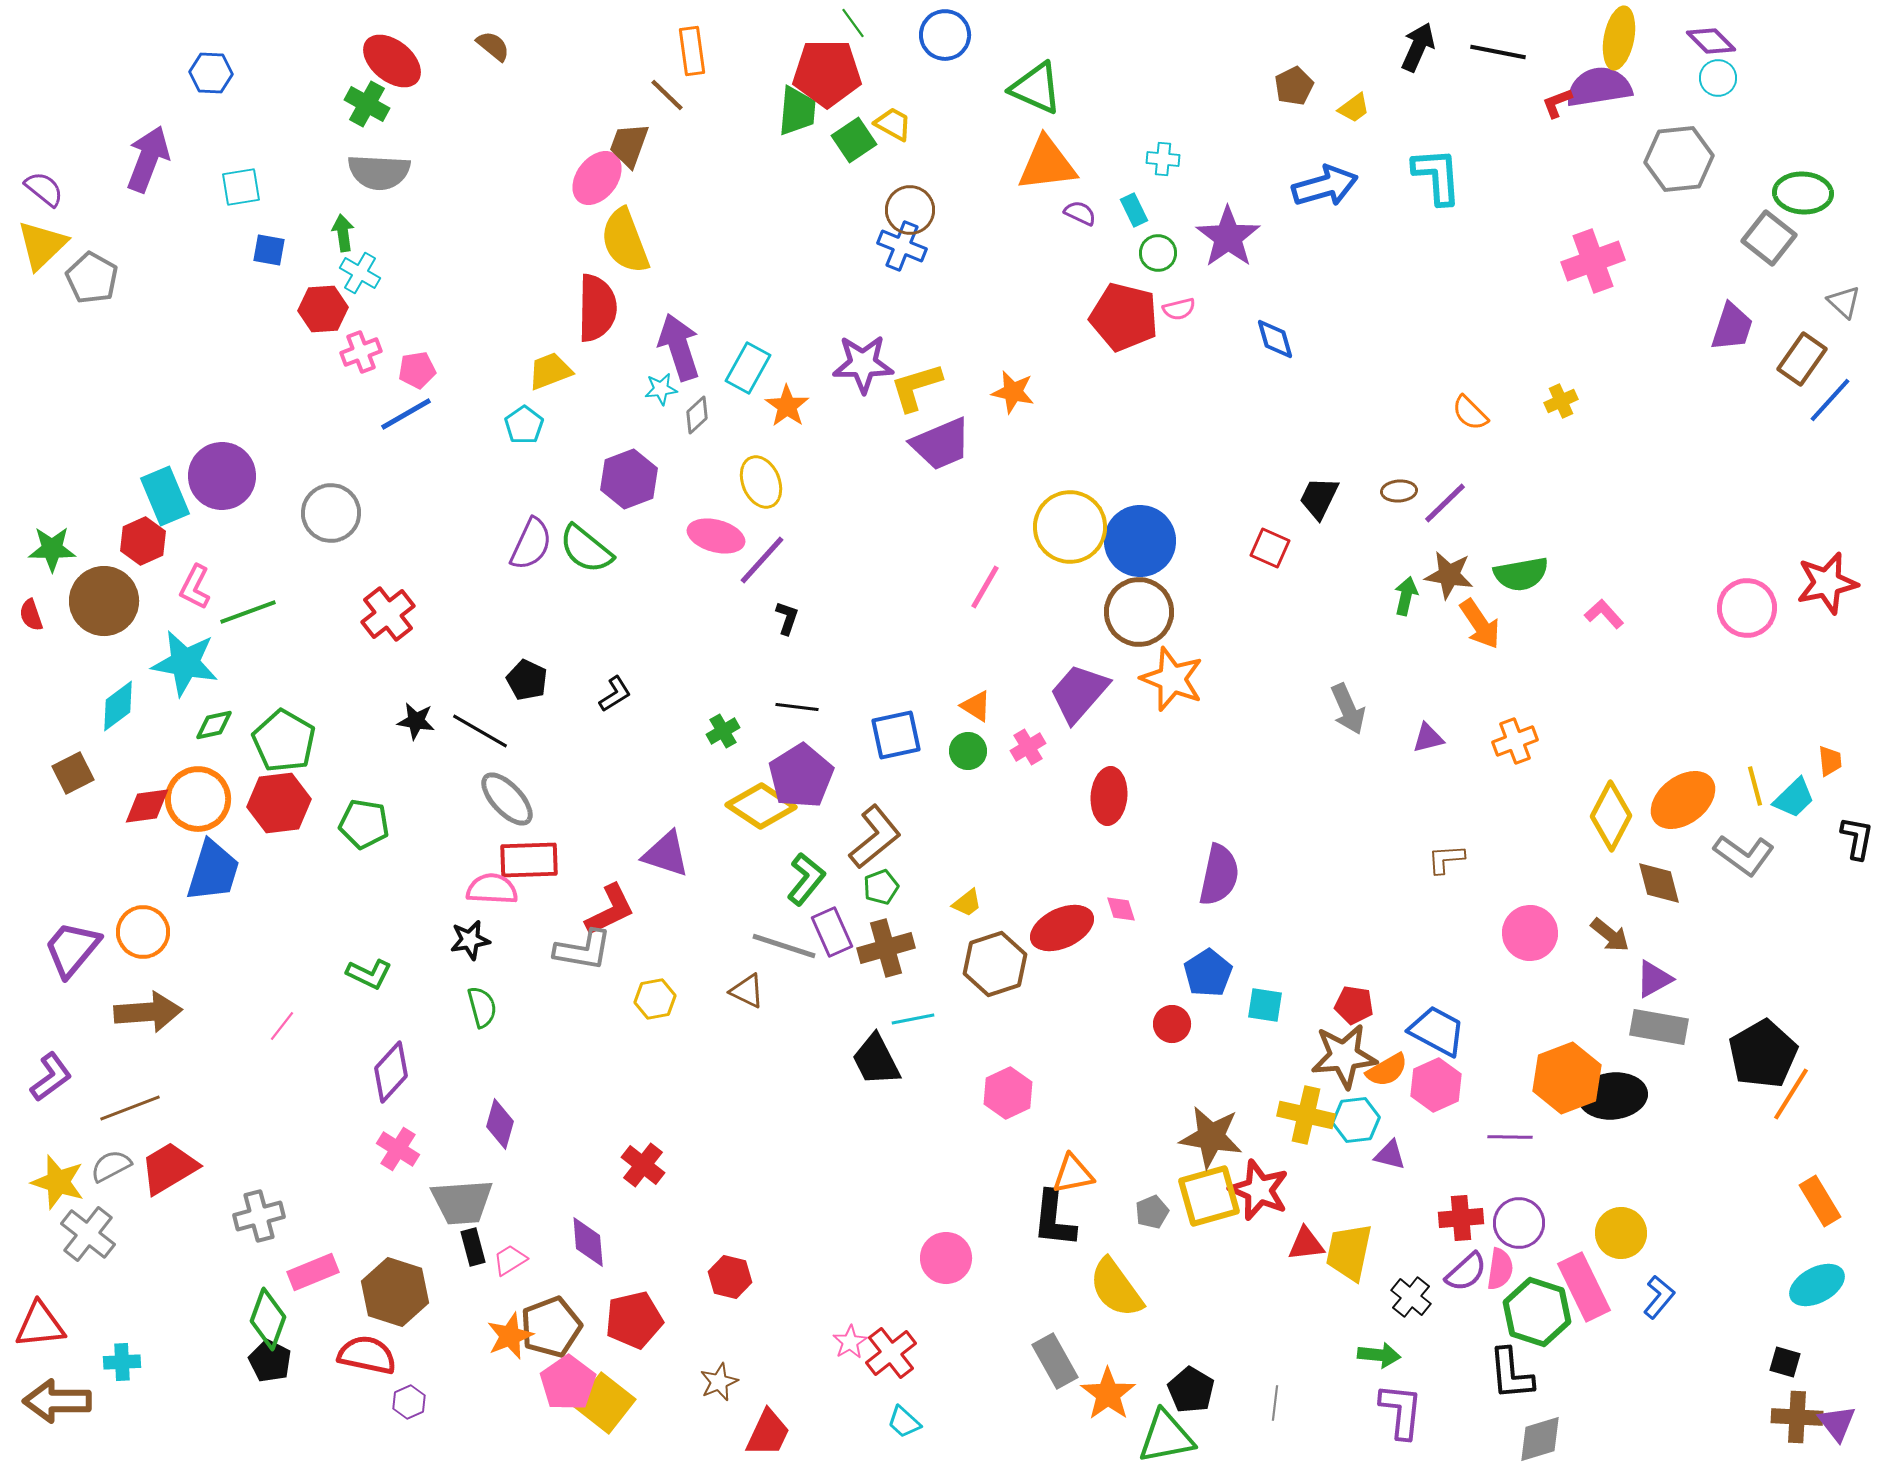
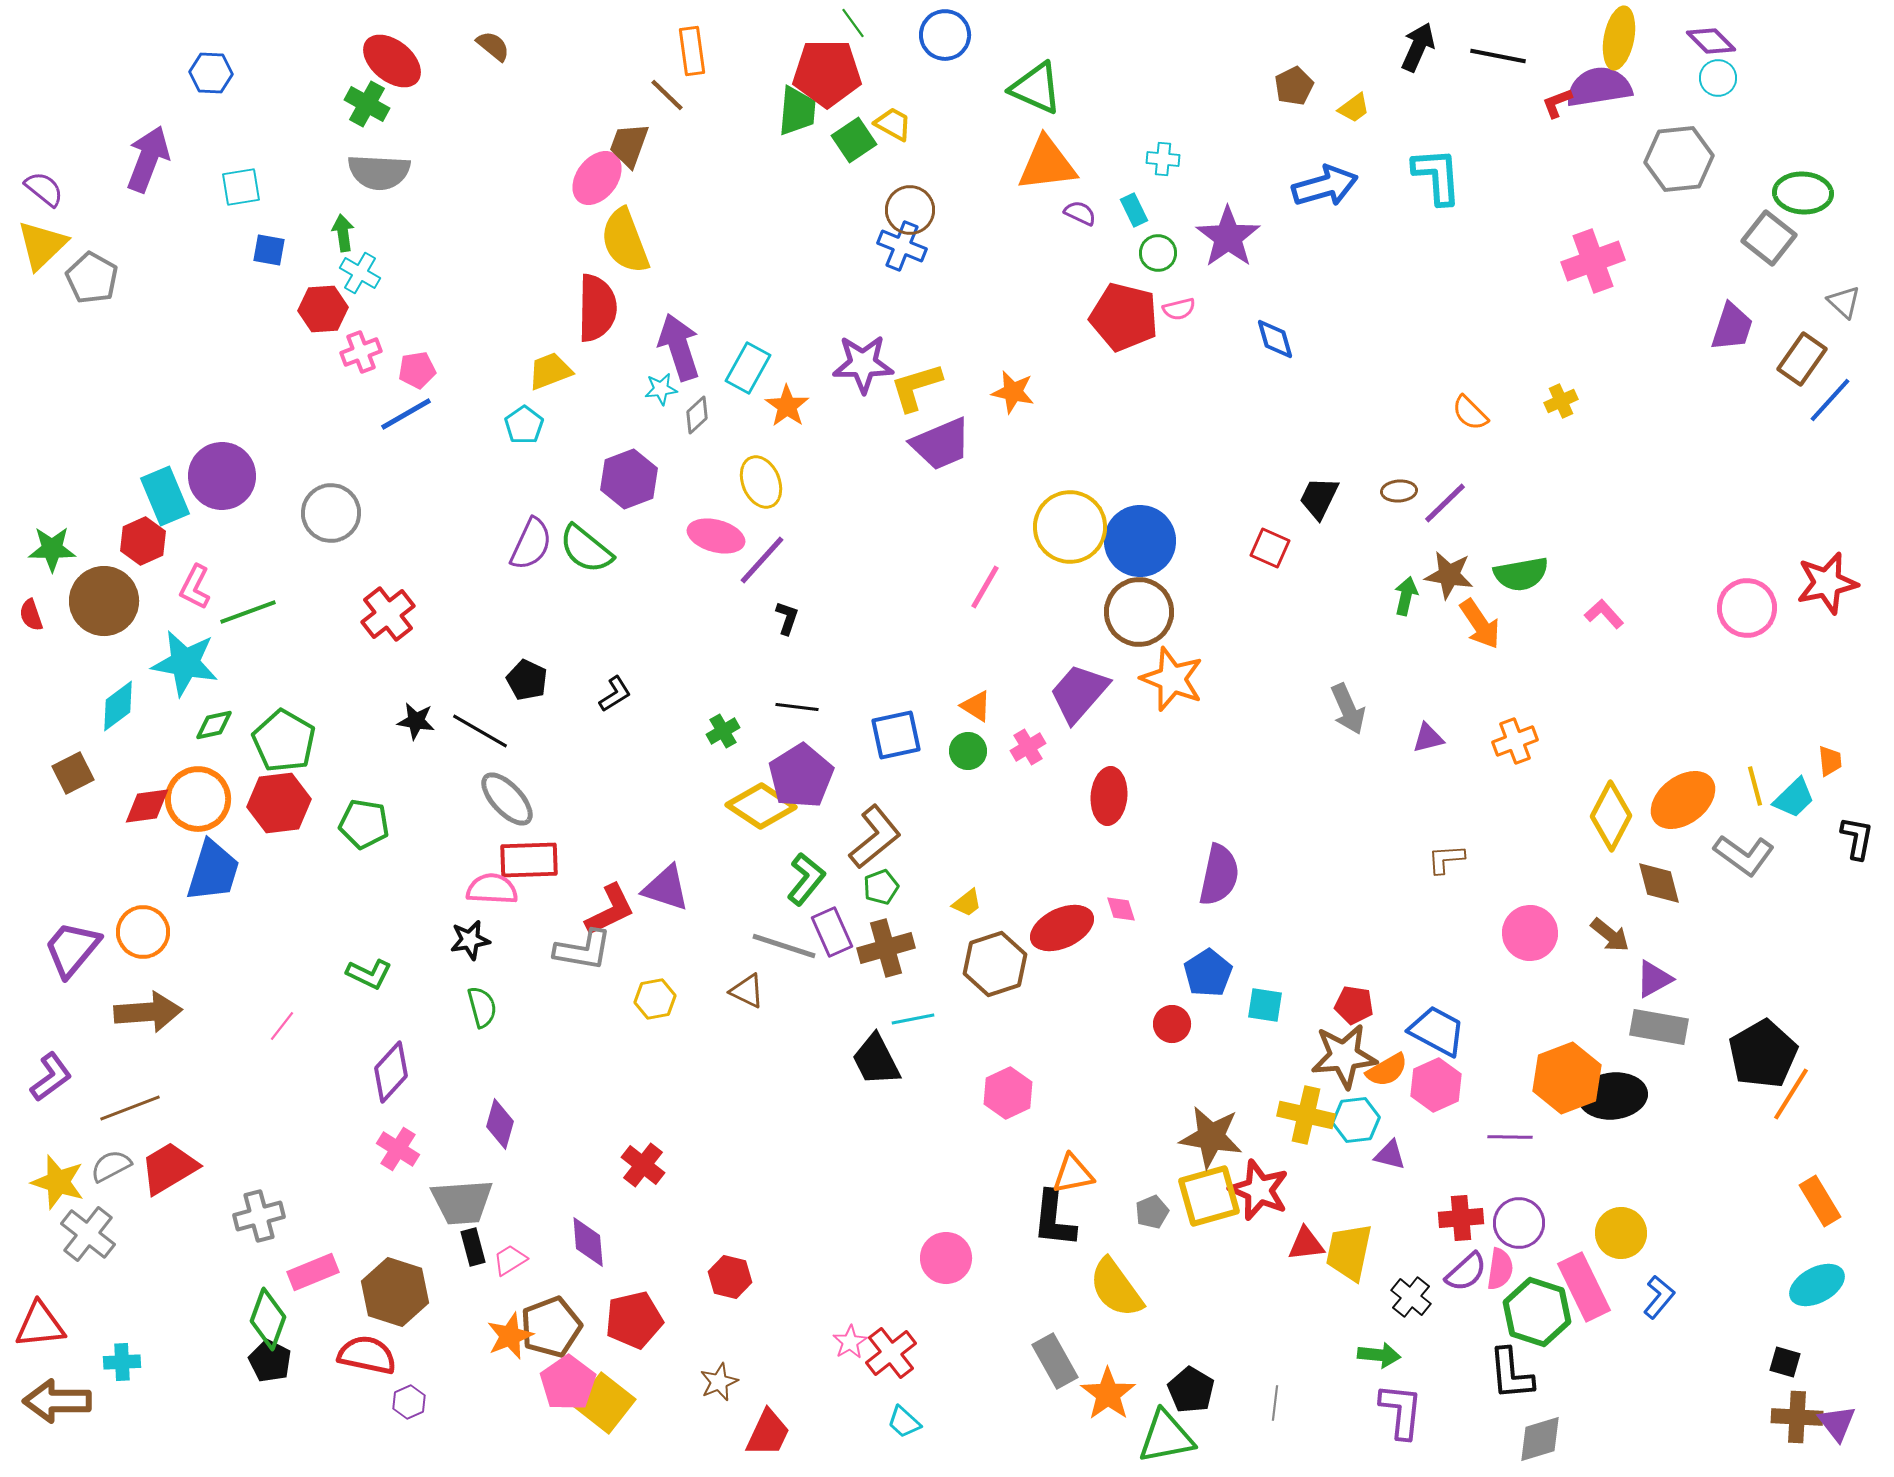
black line at (1498, 52): moved 4 px down
purple triangle at (666, 854): moved 34 px down
